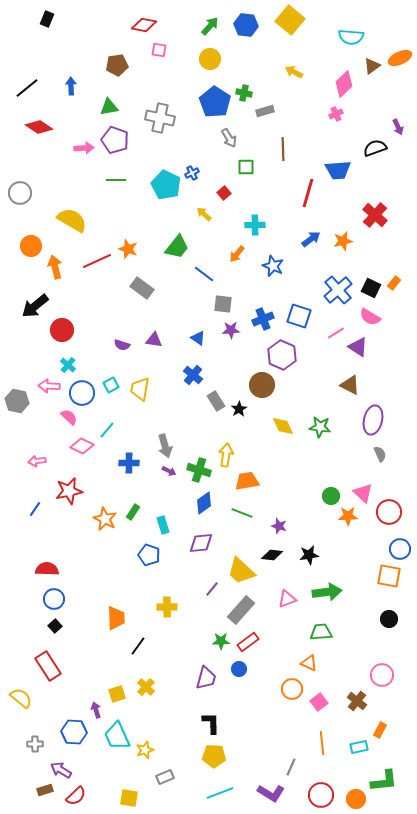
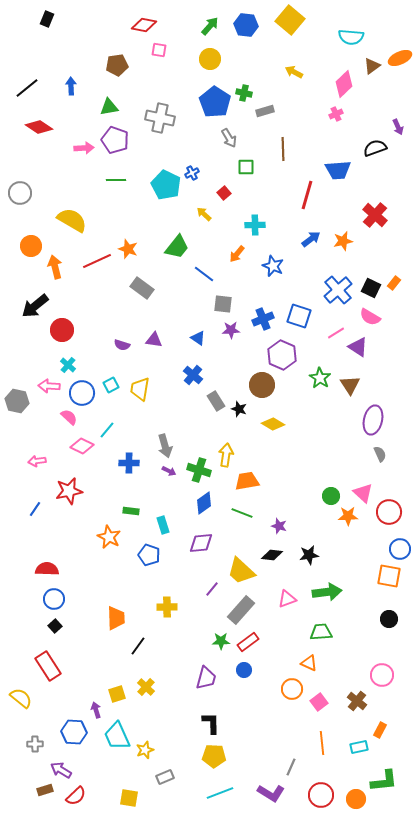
red line at (308, 193): moved 1 px left, 2 px down
brown triangle at (350, 385): rotated 30 degrees clockwise
black star at (239, 409): rotated 21 degrees counterclockwise
yellow diamond at (283, 426): moved 10 px left, 2 px up; rotated 35 degrees counterclockwise
green star at (320, 427): moved 49 px up; rotated 25 degrees clockwise
green rectangle at (133, 512): moved 2 px left, 1 px up; rotated 63 degrees clockwise
orange star at (105, 519): moved 4 px right, 18 px down
blue circle at (239, 669): moved 5 px right, 1 px down
